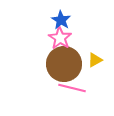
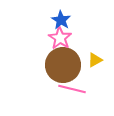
brown circle: moved 1 px left, 1 px down
pink line: moved 1 px down
